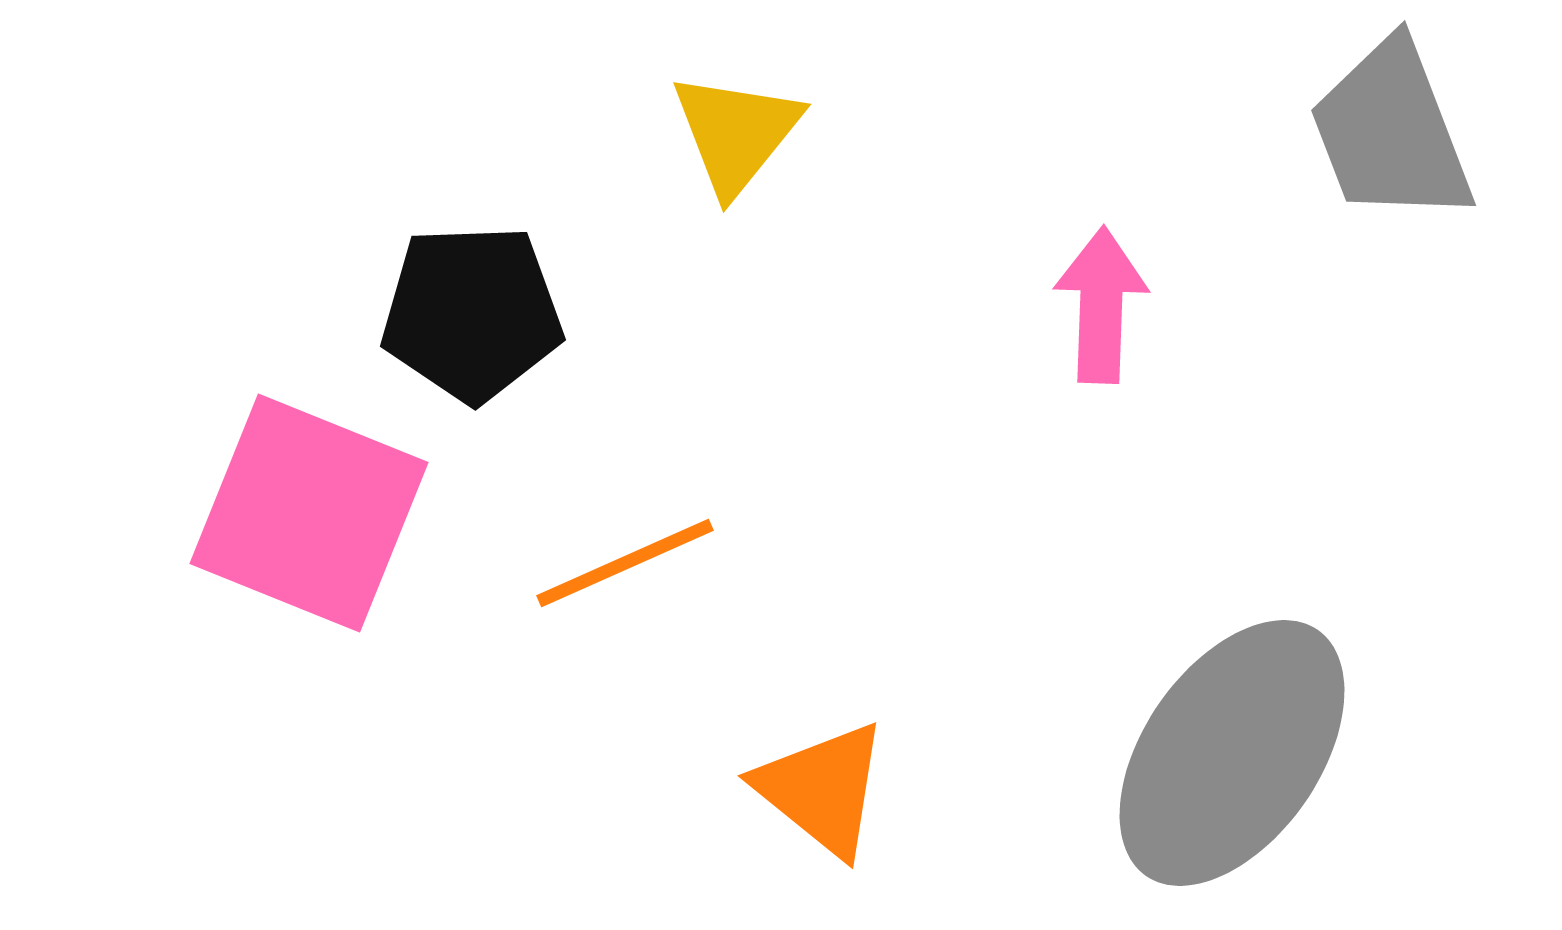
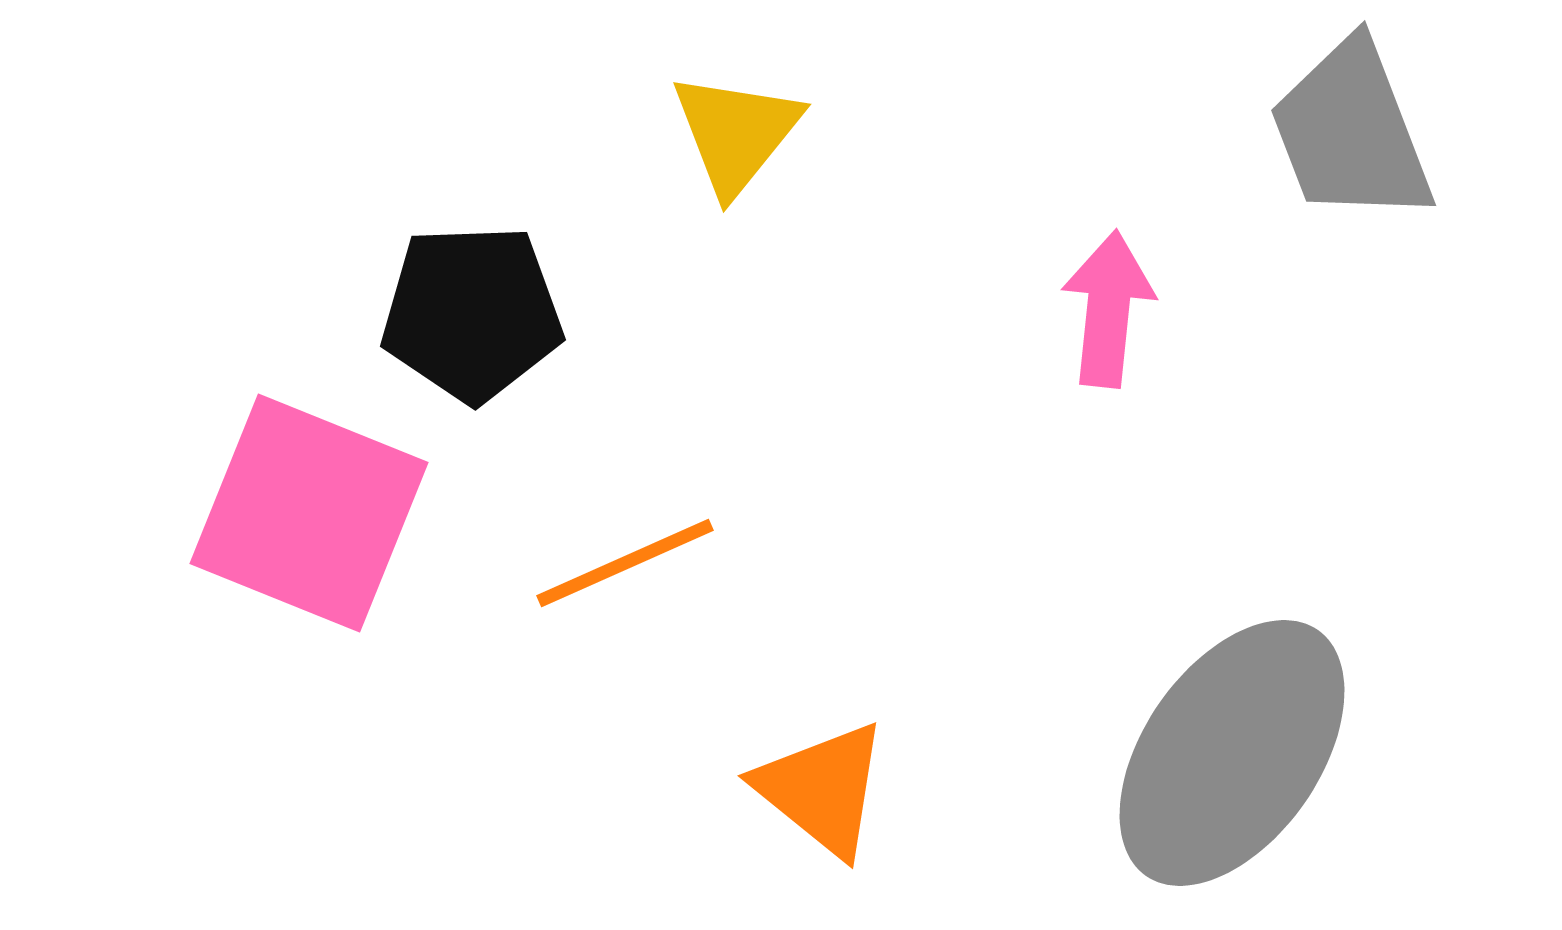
gray trapezoid: moved 40 px left
pink arrow: moved 7 px right, 4 px down; rotated 4 degrees clockwise
